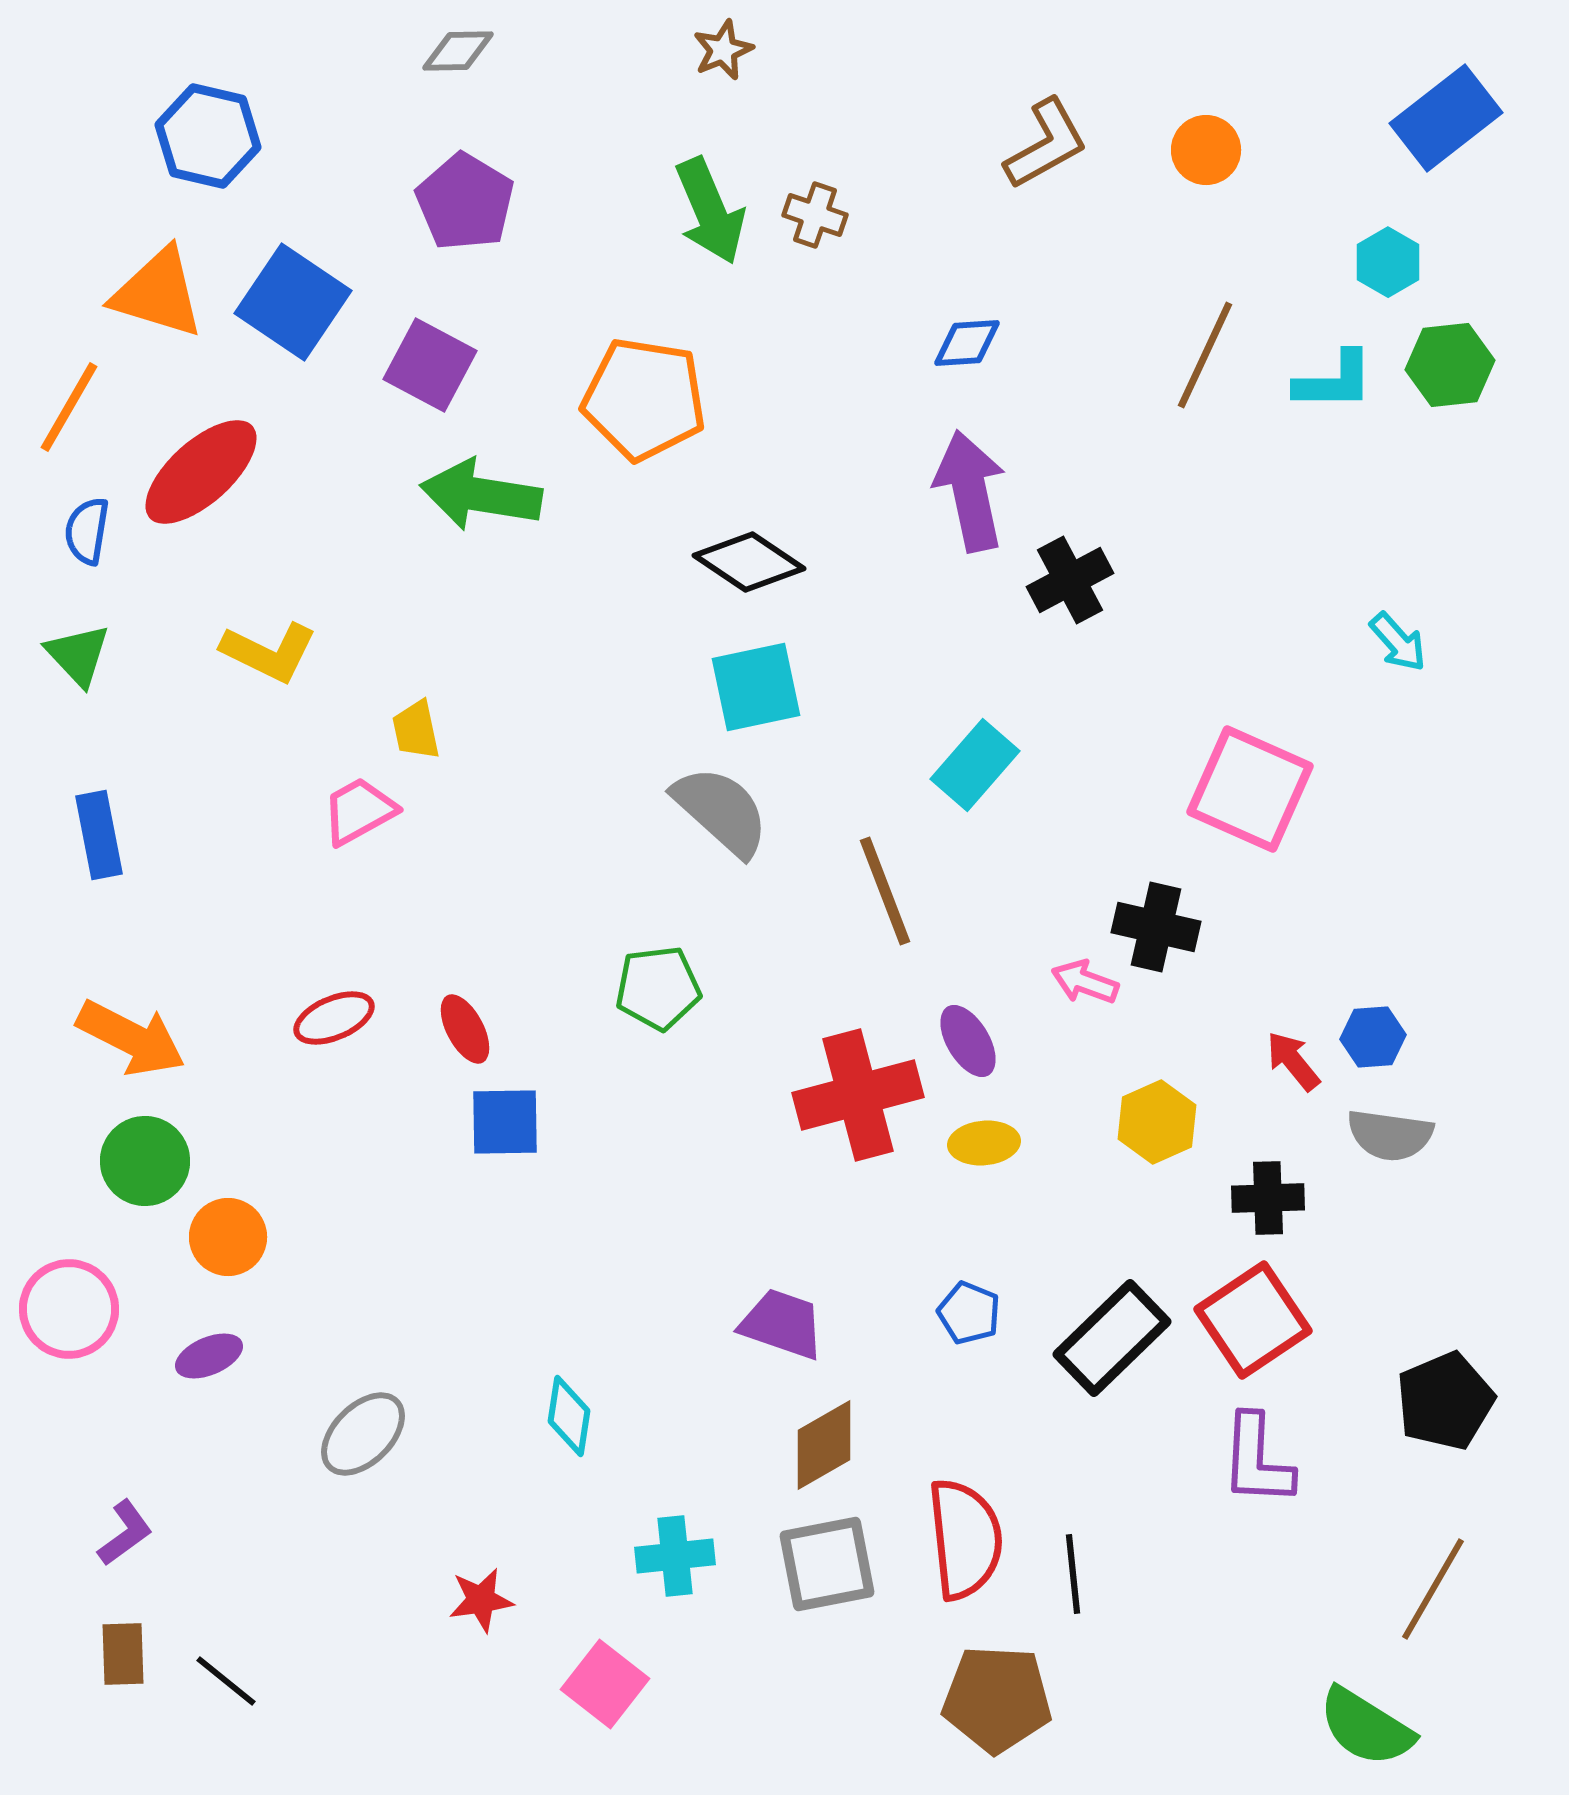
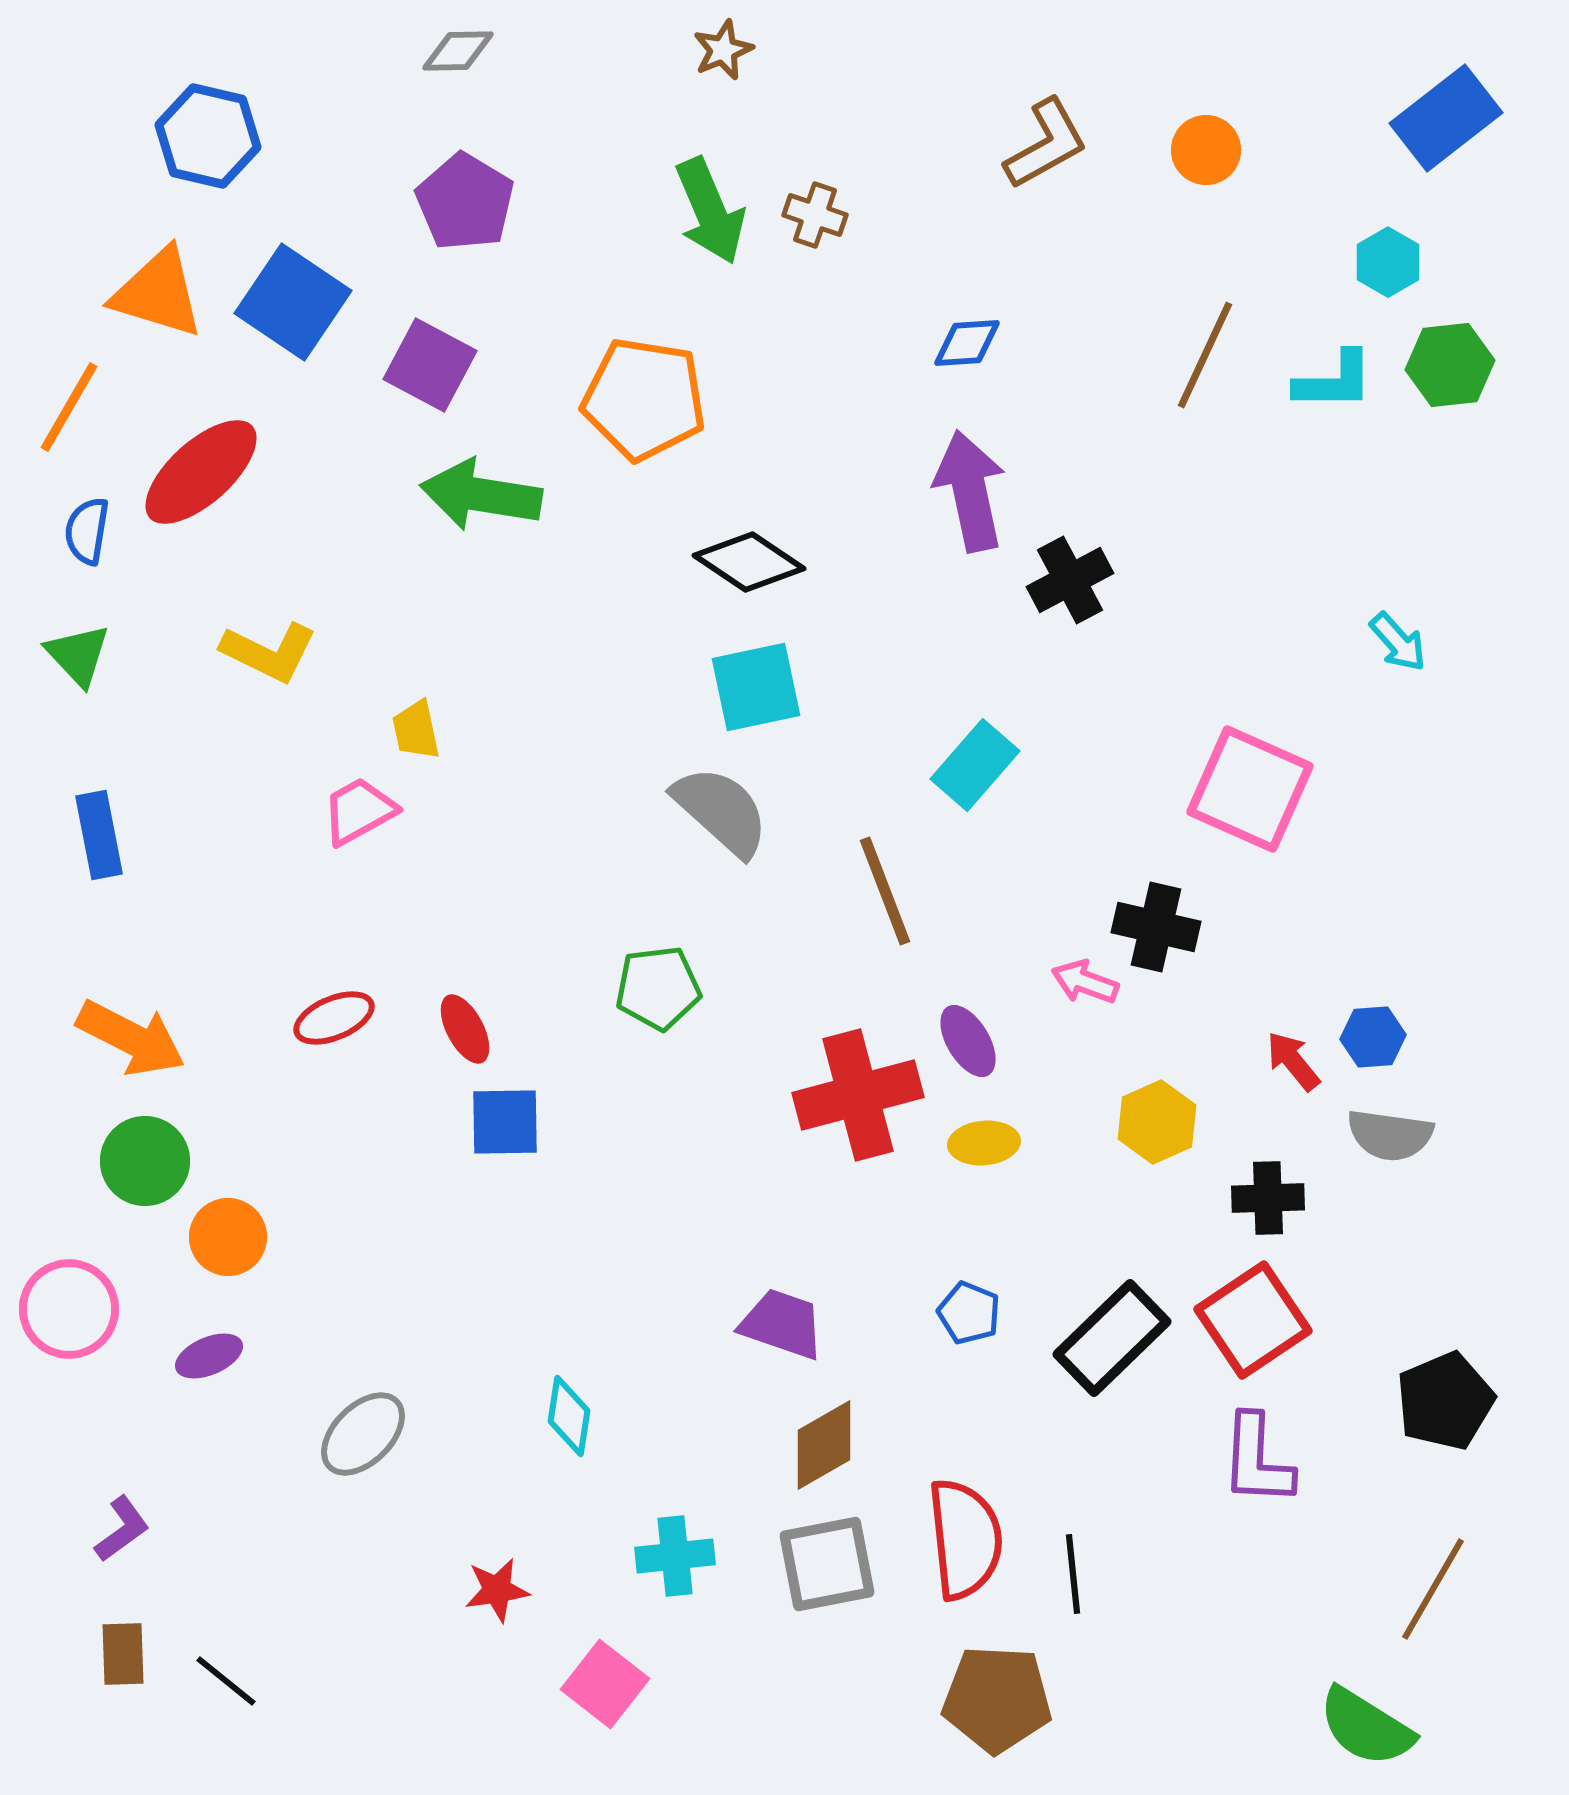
purple L-shape at (125, 1533): moved 3 px left, 4 px up
red star at (481, 1600): moved 16 px right, 10 px up
